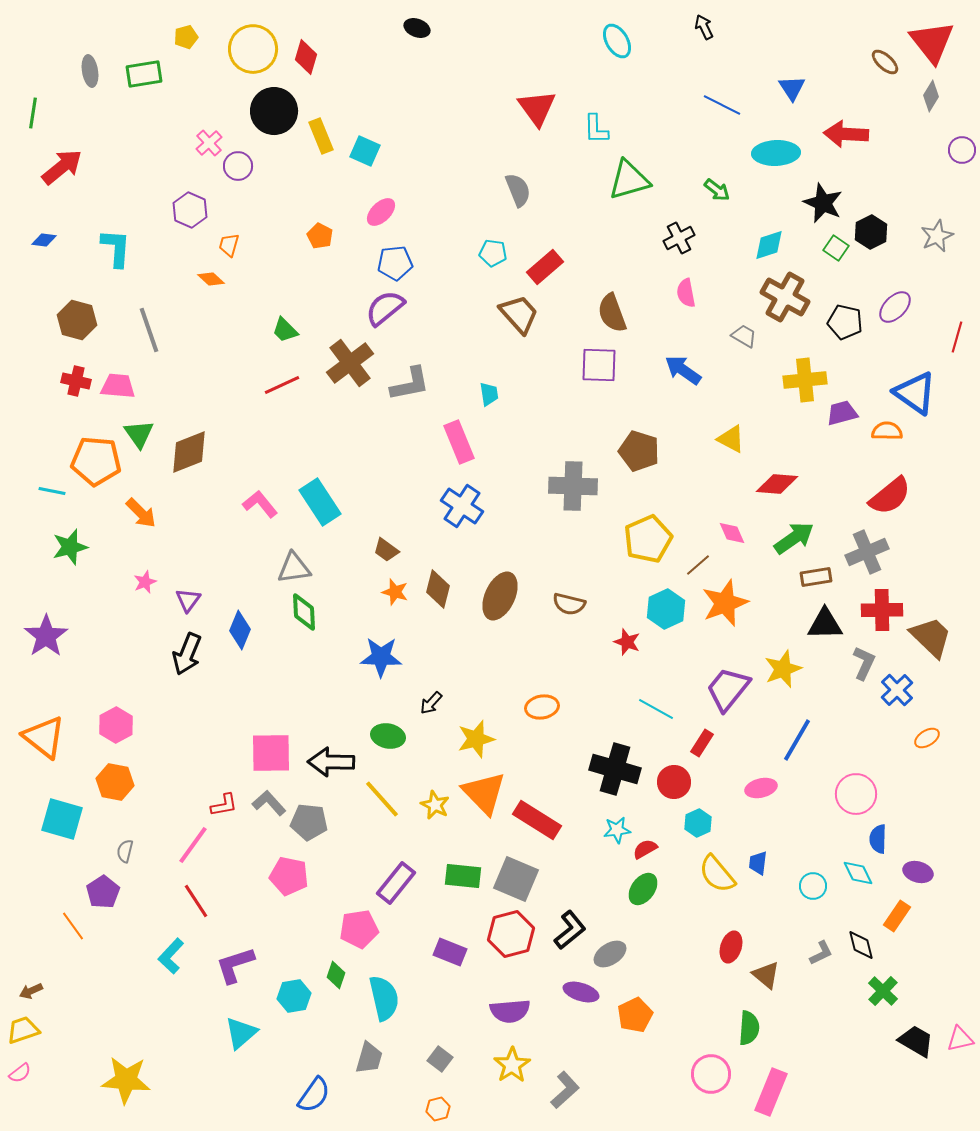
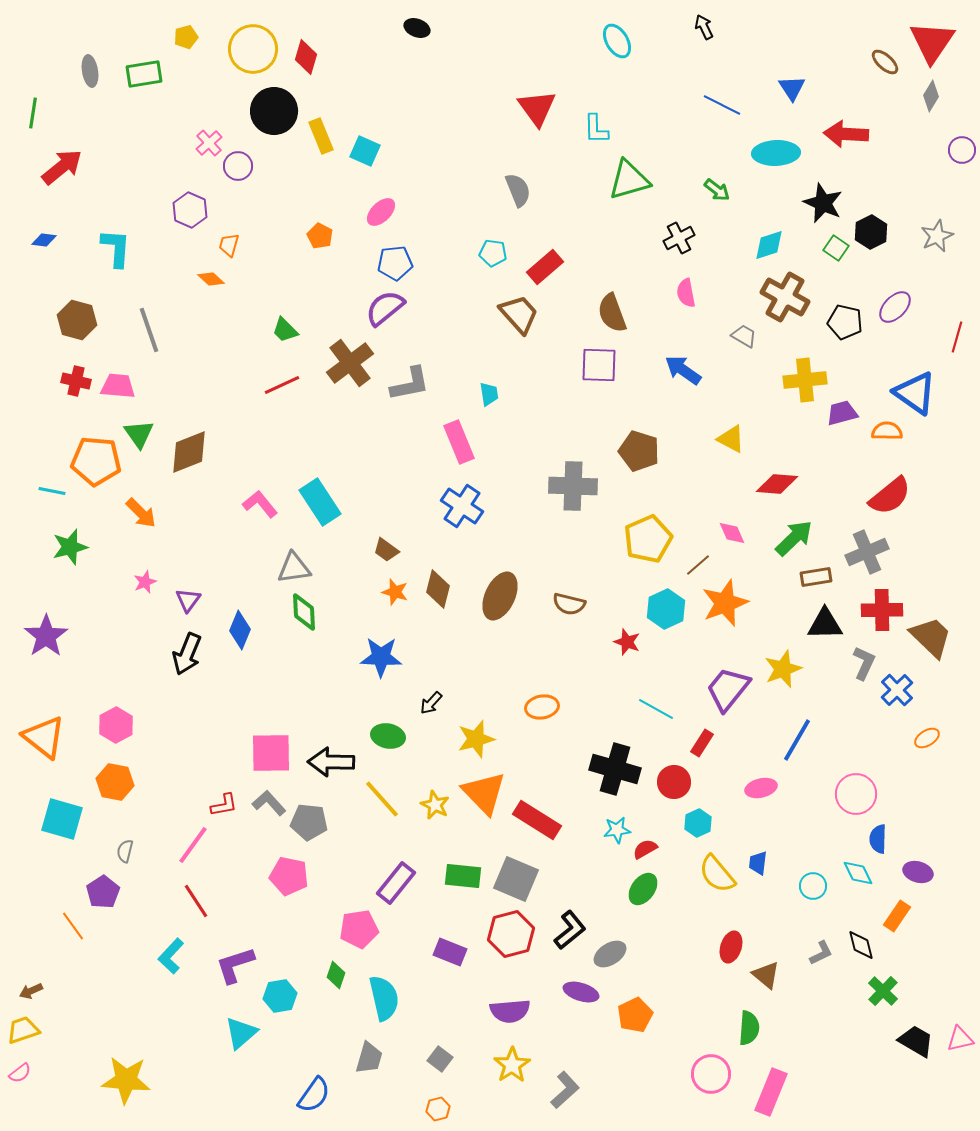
red triangle at (932, 42): rotated 12 degrees clockwise
green arrow at (794, 538): rotated 9 degrees counterclockwise
cyan hexagon at (294, 996): moved 14 px left
